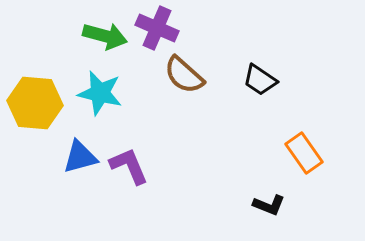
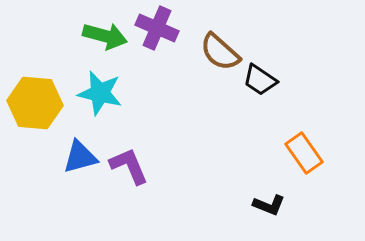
brown semicircle: moved 36 px right, 23 px up
